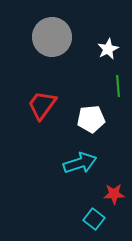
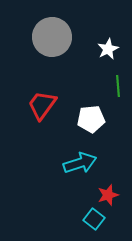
red star: moved 6 px left, 1 px down; rotated 15 degrees counterclockwise
